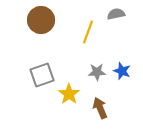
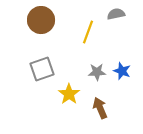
gray square: moved 6 px up
